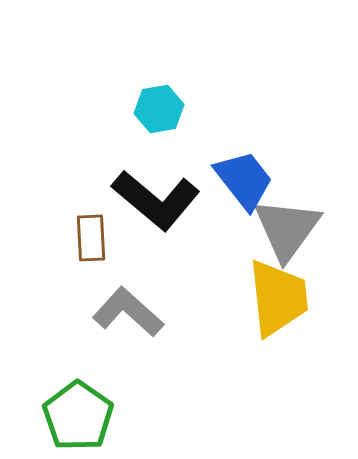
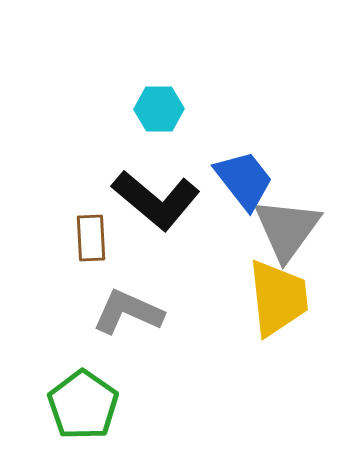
cyan hexagon: rotated 9 degrees clockwise
gray L-shape: rotated 18 degrees counterclockwise
green pentagon: moved 5 px right, 11 px up
